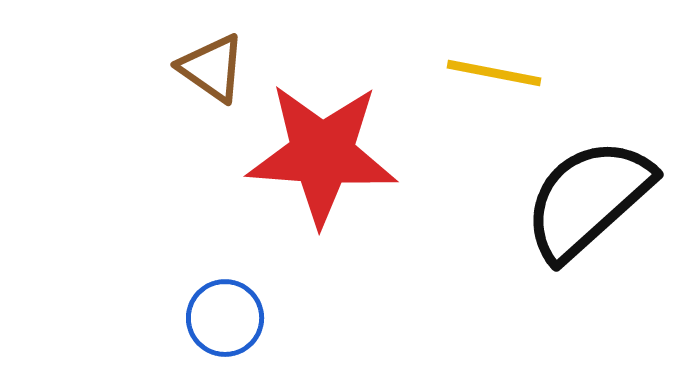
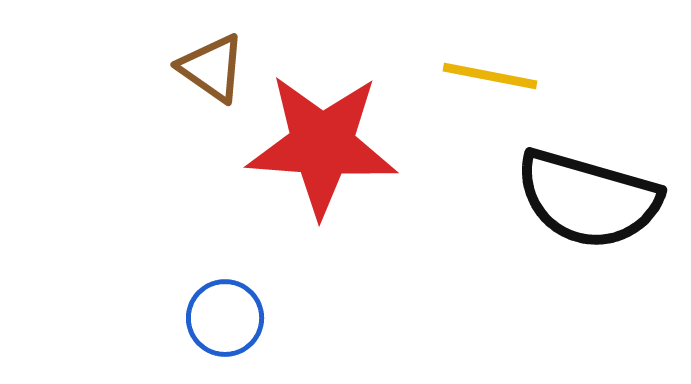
yellow line: moved 4 px left, 3 px down
red star: moved 9 px up
black semicircle: rotated 122 degrees counterclockwise
